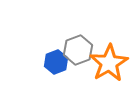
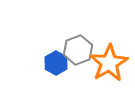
blue hexagon: moved 1 px down; rotated 10 degrees counterclockwise
